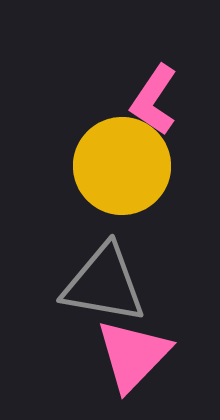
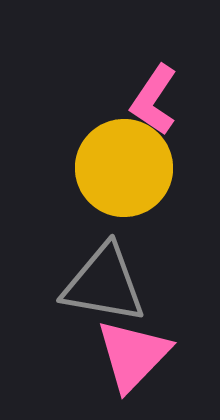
yellow circle: moved 2 px right, 2 px down
